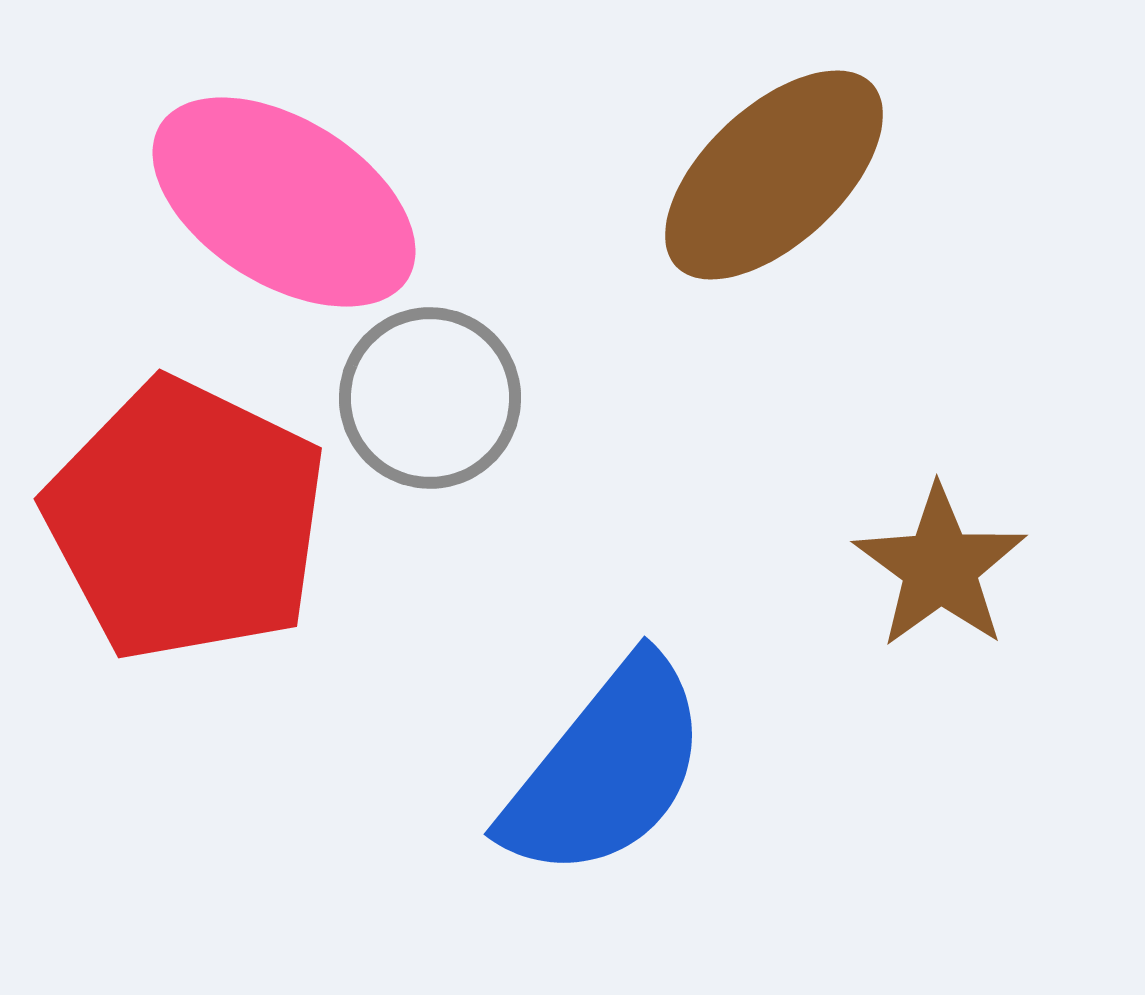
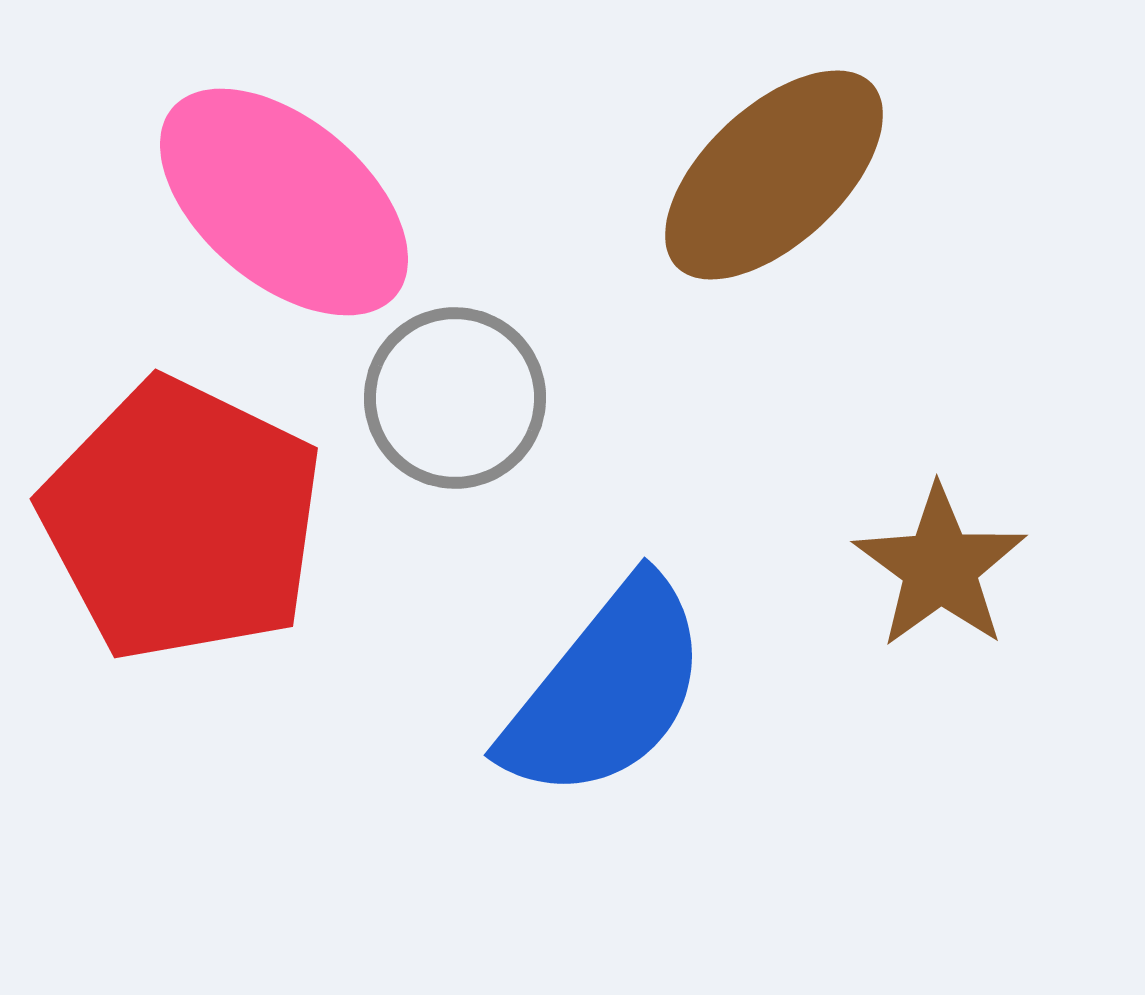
pink ellipse: rotated 8 degrees clockwise
gray circle: moved 25 px right
red pentagon: moved 4 px left
blue semicircle: moved 79 px up
